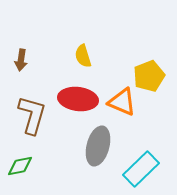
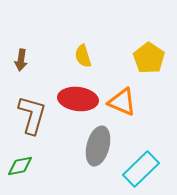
yellow pentagon: moved 18 px up; rotated 16 degrees counterclockwise
